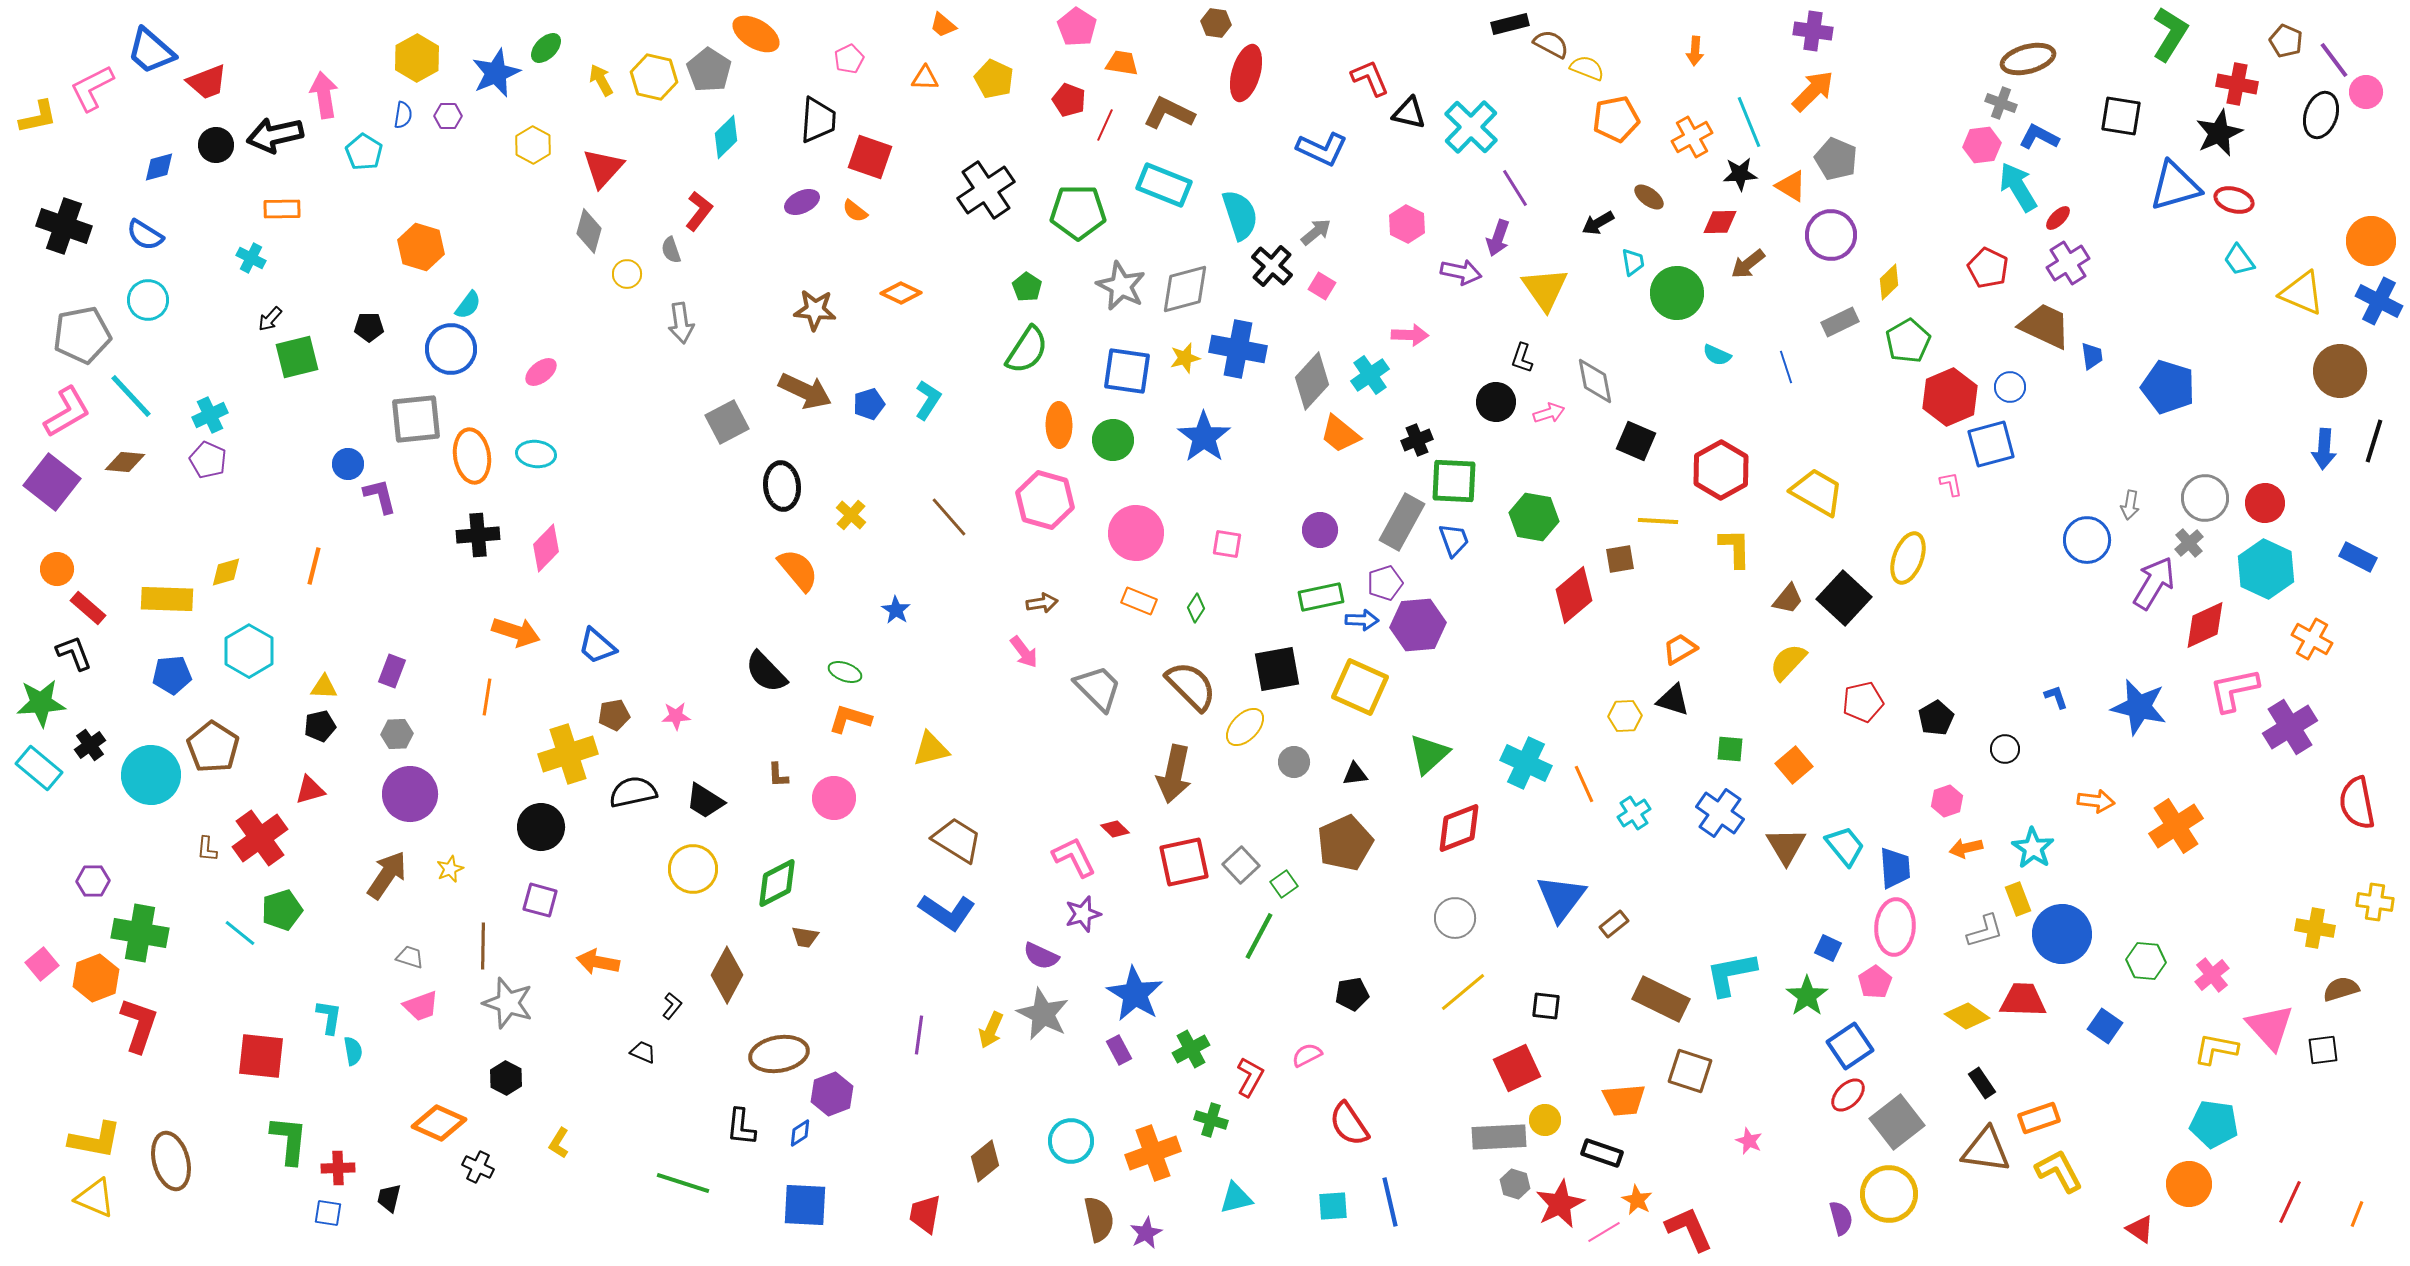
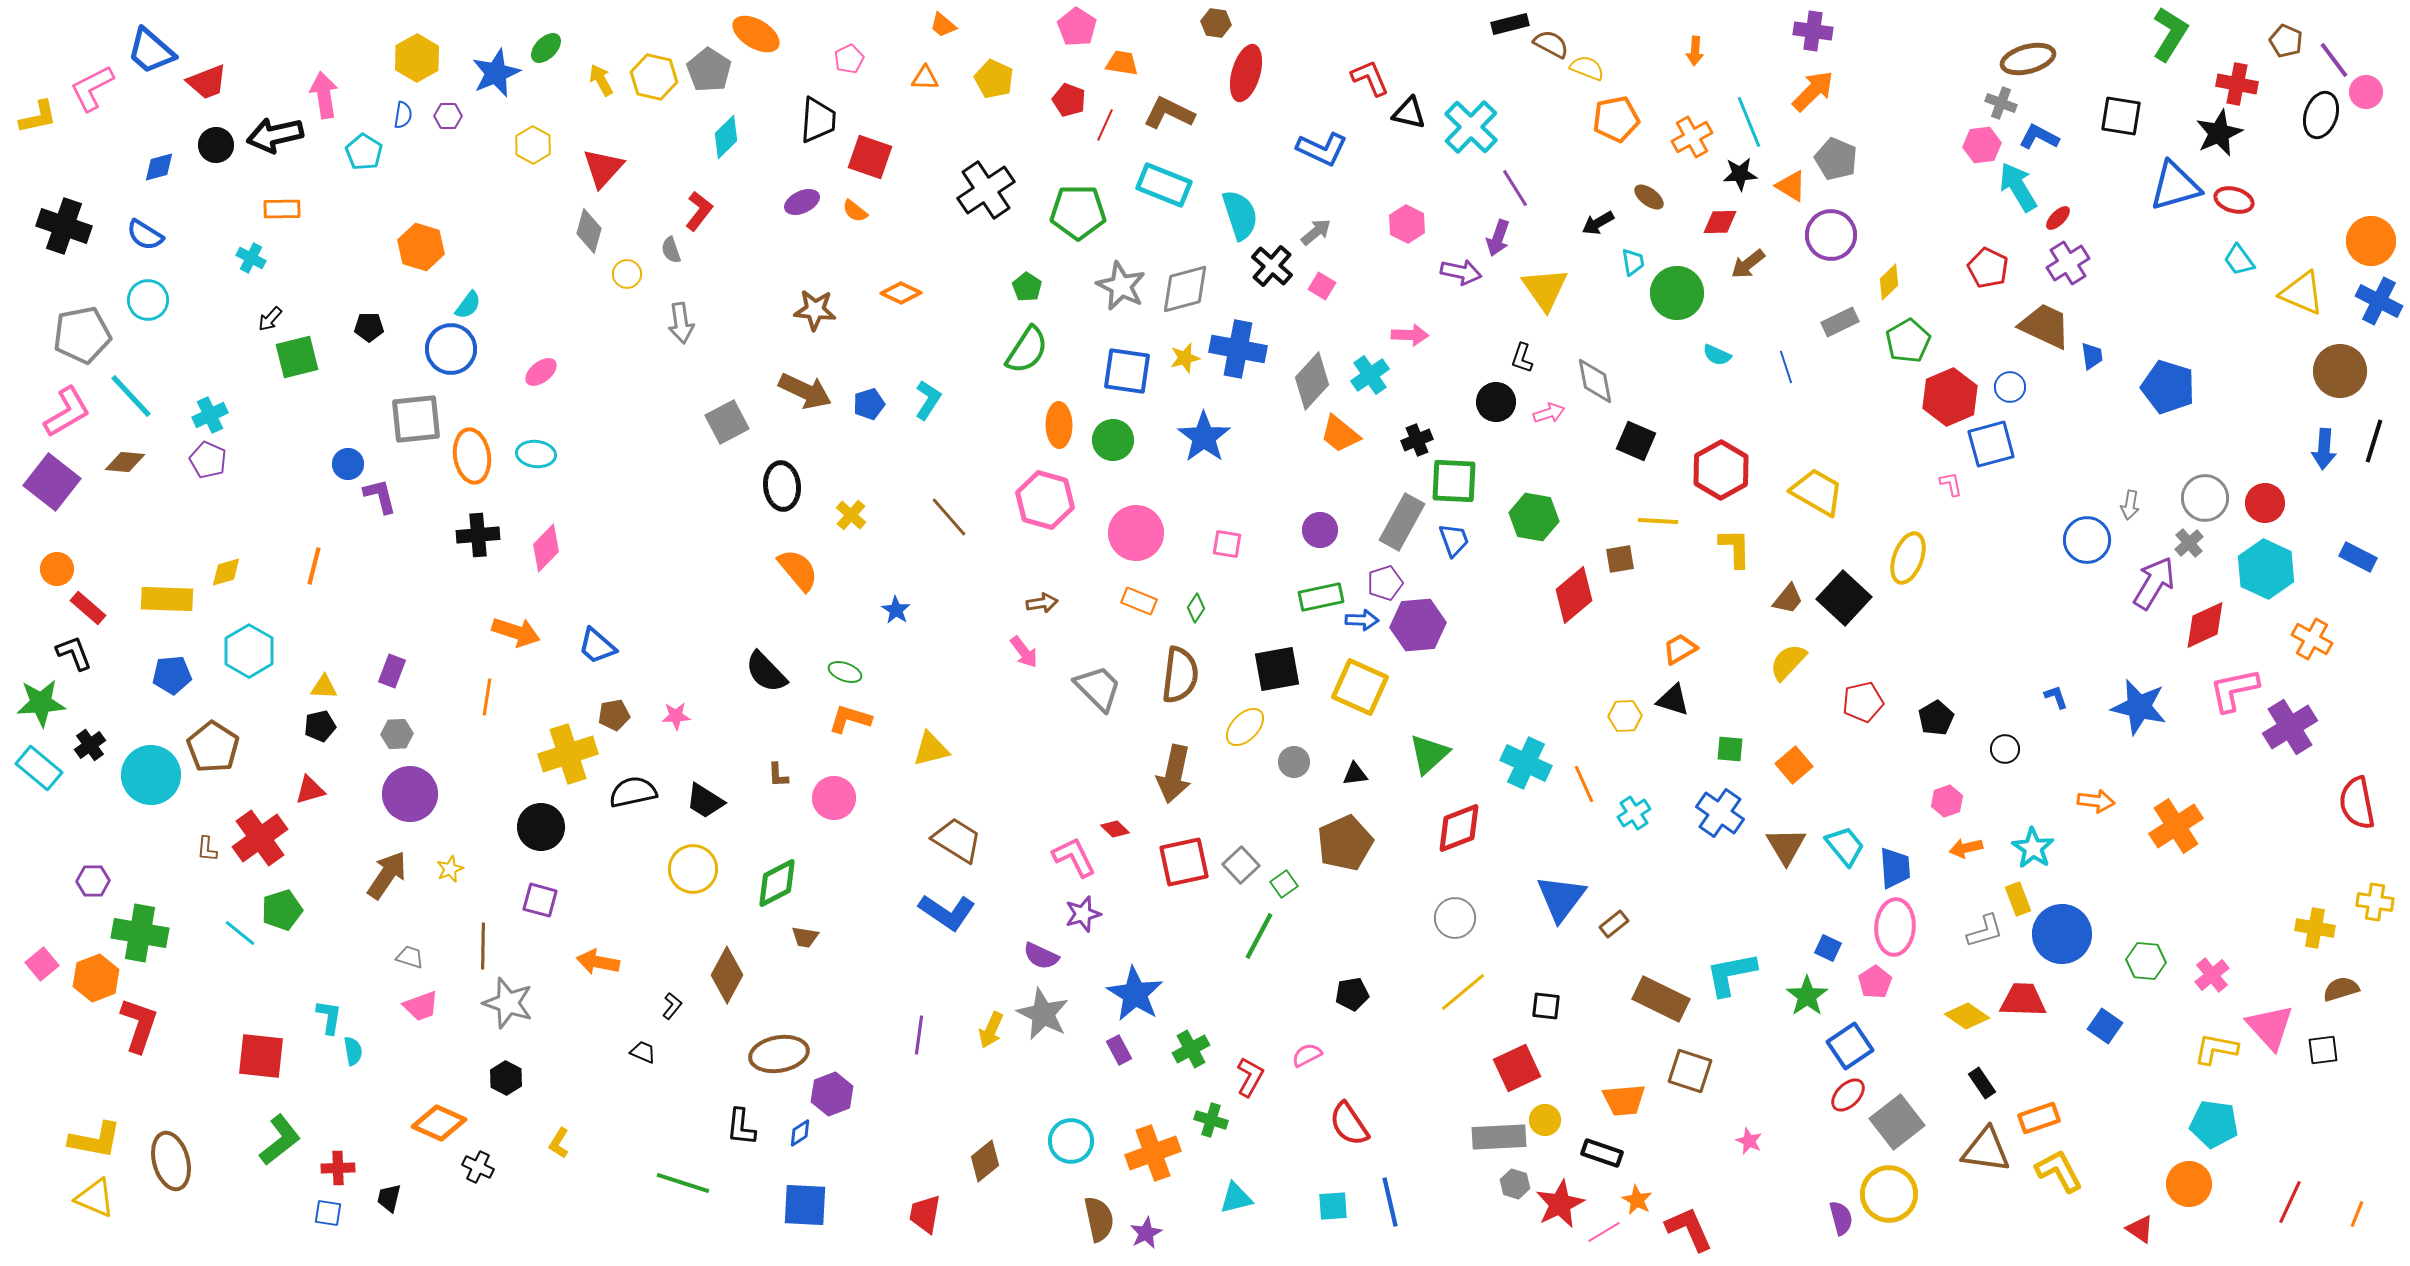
brown semicircle at (1191, 686): moved 11 px left, 11 px up; rotated 52 degrees clockwise
green L-shape at (289, 1140): moved 9 px left; rotated 46 degrees clockwise
